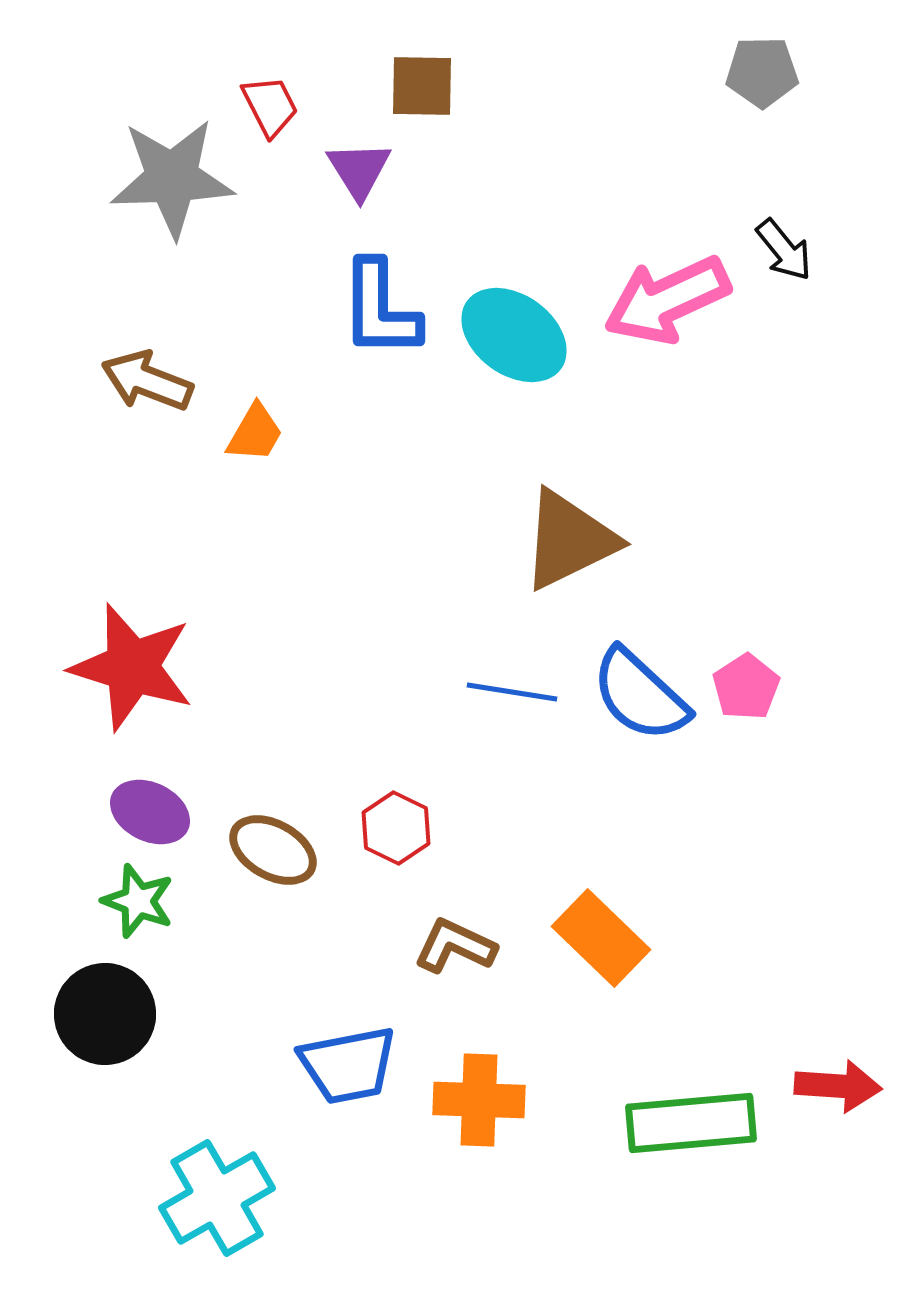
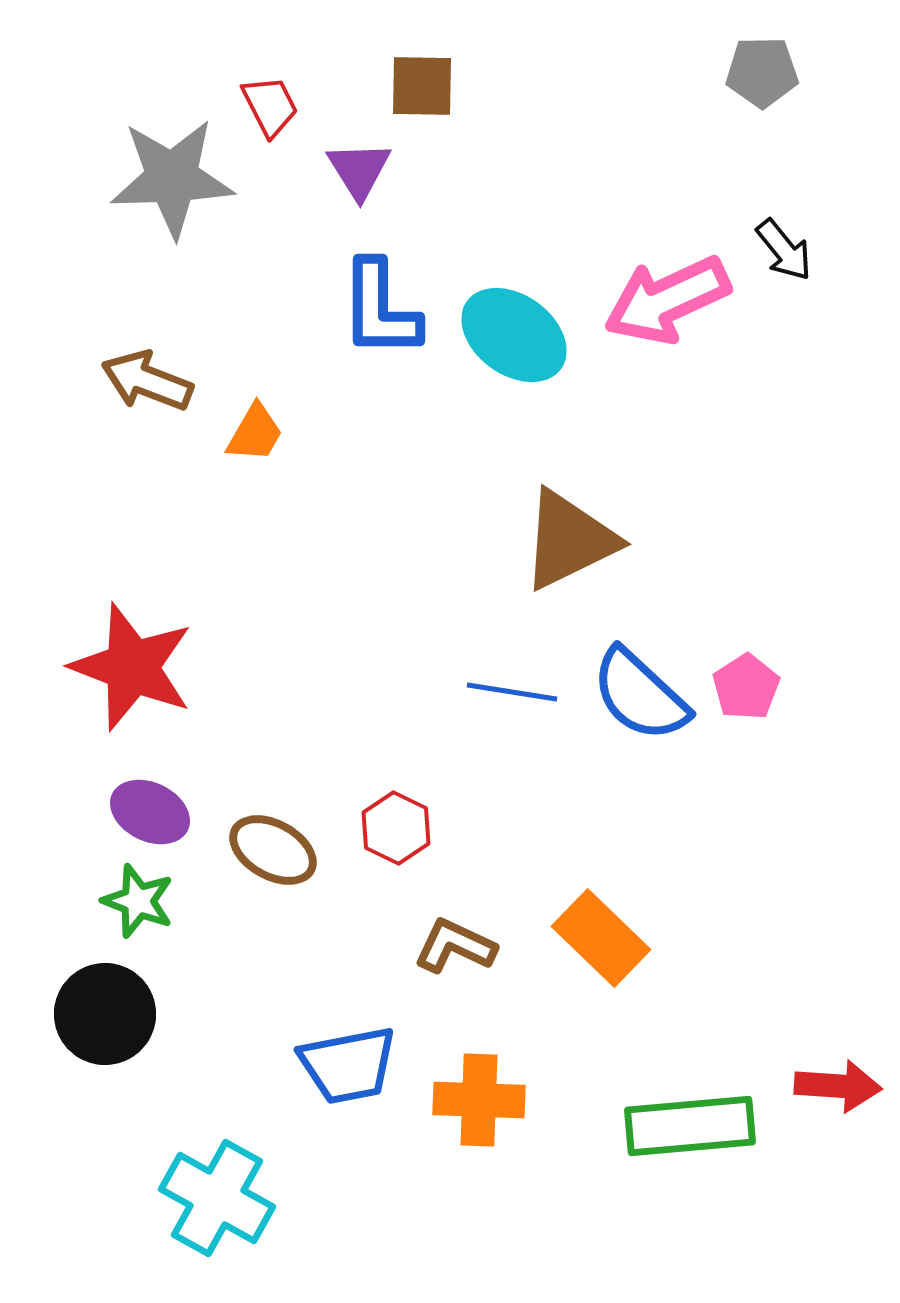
red star: rotated 4 degrees clockwise
green rectangle: moved 1 px left, 3 px down
cyan cross: rotated 31 degrees counterclockwise
